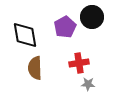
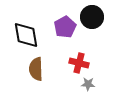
black diamond: moved 1 px right
red cross: rotated 24 degrees clockwise
brown semicircle: moved 1 px right, 1 px down
